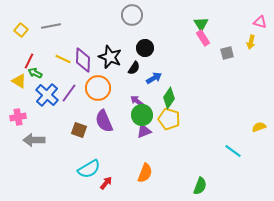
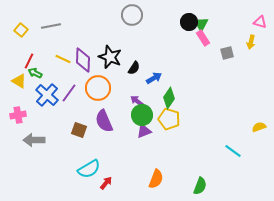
black circle: moved 44 px right, 26 px up
pink cross: moved 2 px up
orange semicircle: moved 11 px right, 6 px down
